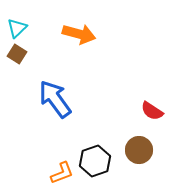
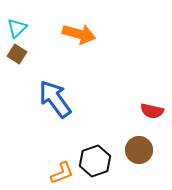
red semicircle: rotated 20 degrees counterclockwise
